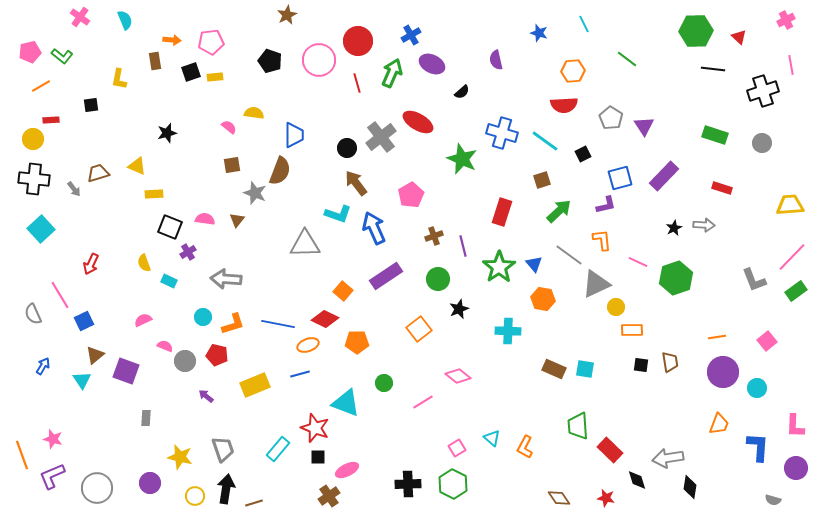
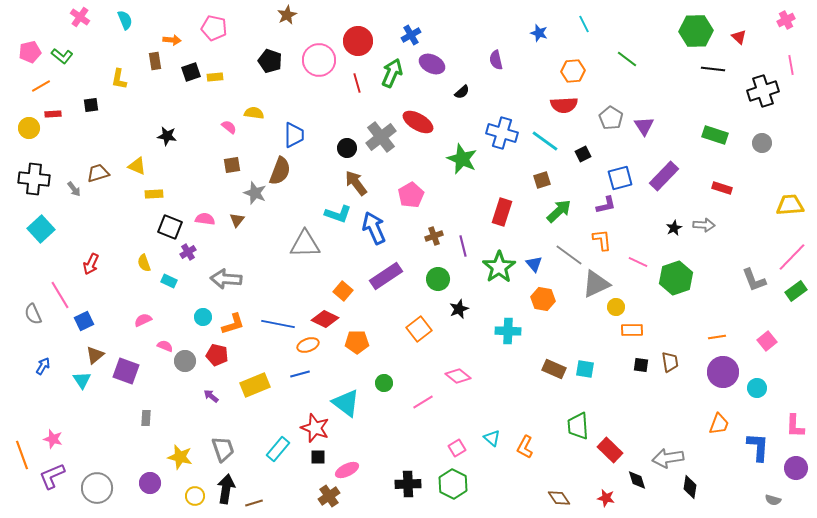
pink pentagon at (211, 42): moved 3 px right, 14 px up; rotated 20 degrees clockwise
red rectangle at (51, 120): moved 2 px right, 6 px up
black star at (167, 133): moved 3 px down; rotated 24 degrees clockwise
yellow circle at (33, 139): moved 4 px left, 11 px up
purple arrow at (206, 396): moved 5 px right
cyan triangle at (346, 403): rotated 16 degrees clockwise
